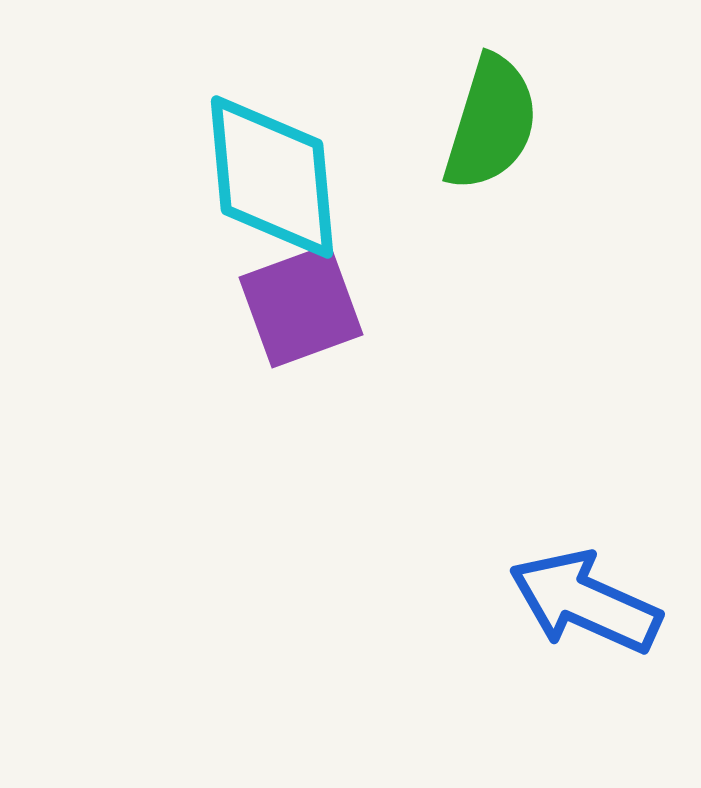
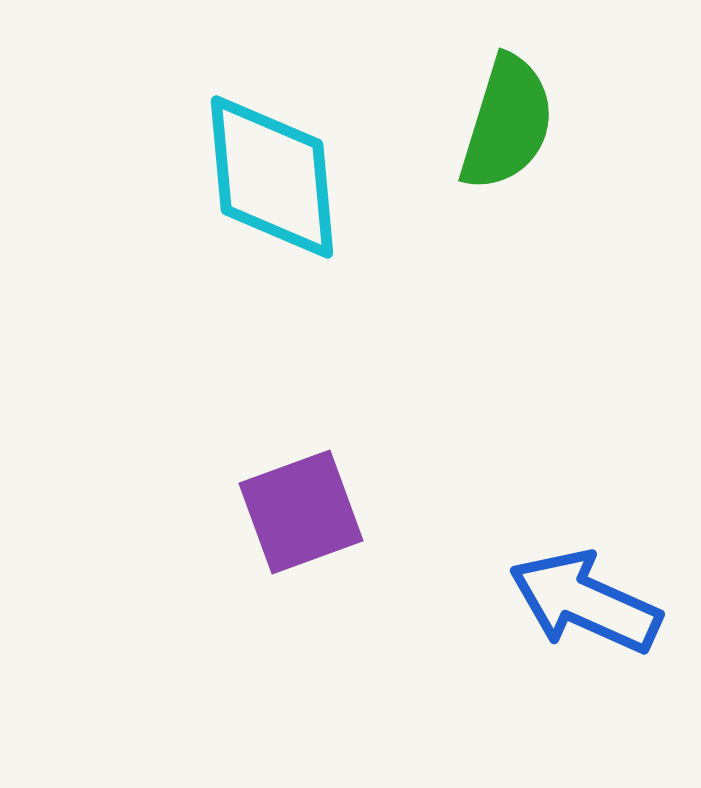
green semicircle: moved 16 px right
purple square: moved 206 px down
